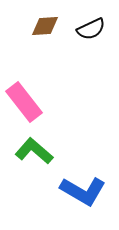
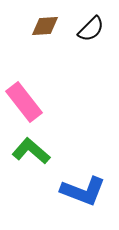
black semicircle: rotated 20 degrees counterclockwise
green L-shape: moved 3 px left
blue L-shape: rotated 9 degrees counterclockwise
